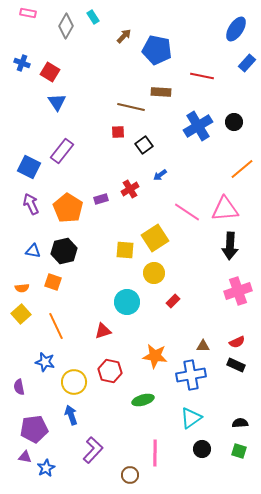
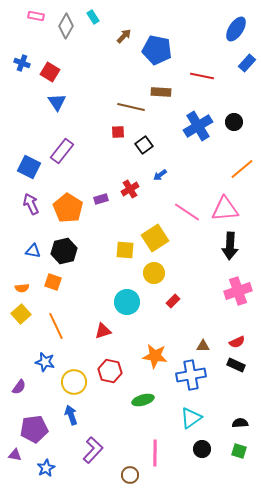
pink rectangle at (28, 13): moved 8 px right, 3 px down
purple semicircle at (19, 387): rotated 133 degrees counterclockwise
purple triangle at (25, 457): moved 10 px left, 2 px up
